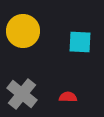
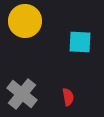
yellow circle: moved 2 px right, 10 px up
red semicircle: rotated 78 degrees clockwise
